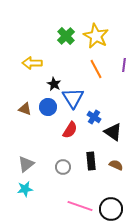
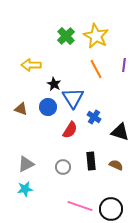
yellow arrow: moved 1 px left, 2 px down
brown triangle: moved 4 px left
black triangle: moved 7 px right; rotated 18 degrees counterclockwise
gray triangle: rotated 12 degrees clockwise
